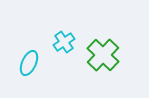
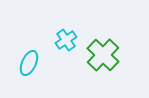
cyan cross: moved 2 px right, 2 px up
